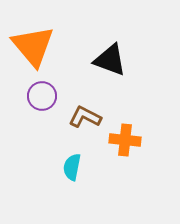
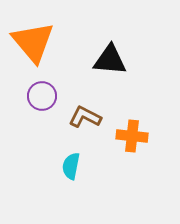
orange triangle: moved 4 px up
black triangle: rotated 15 degrees counterclockwise
orange cross: moved 7 px right, 4 px up
cyan semicircle: moved 1 px left, 1 px up
